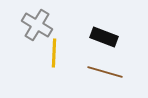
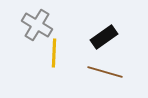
black rectangle: rotated 56 degrees counterclockwise
